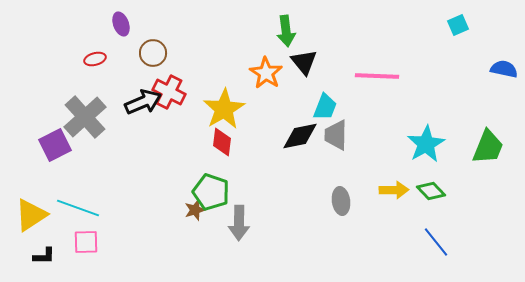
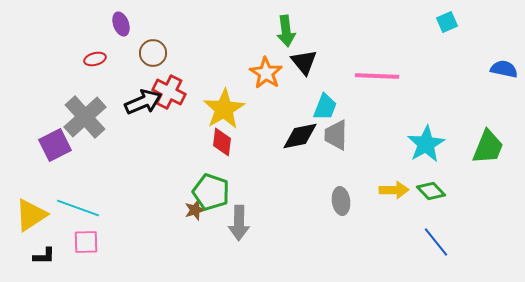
cyan square: moved 11 px left, 3 px up
